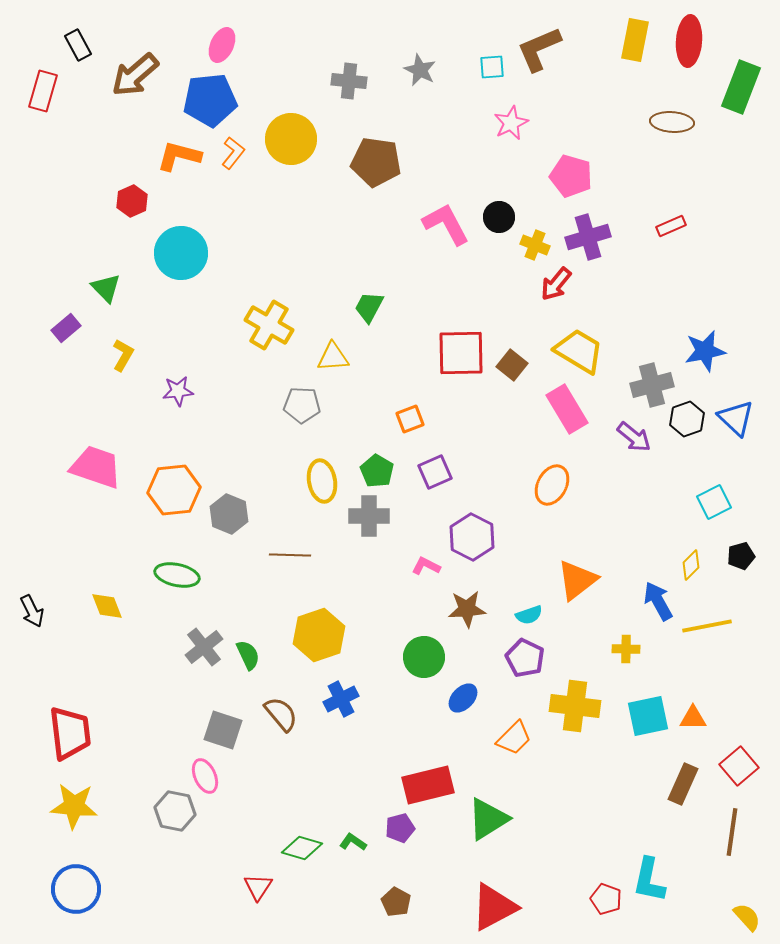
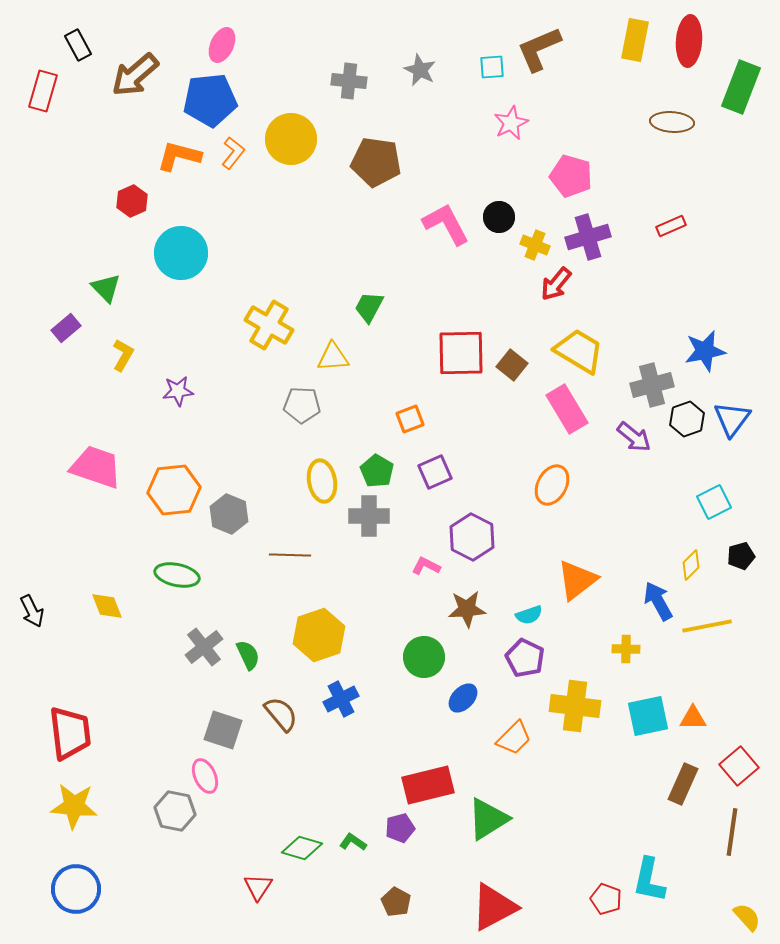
blue triangle at (736, 418): moved 4 px left, 1 px down; rotated 24 degrees clockwise
